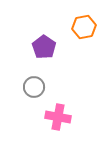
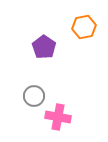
gray circle: moved 9 px down
